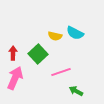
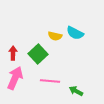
pink line: moved 11 px left, 9 px down; rotated 24 degrees clockwise
